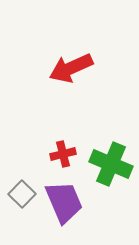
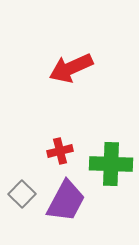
red cross: moved 3 px left, 3 px up
green cross: rotated 21 degrees counterclockwise
purple trapezoid: moved 2 px right, 1 px up; rotated 51 degrees clockwise
